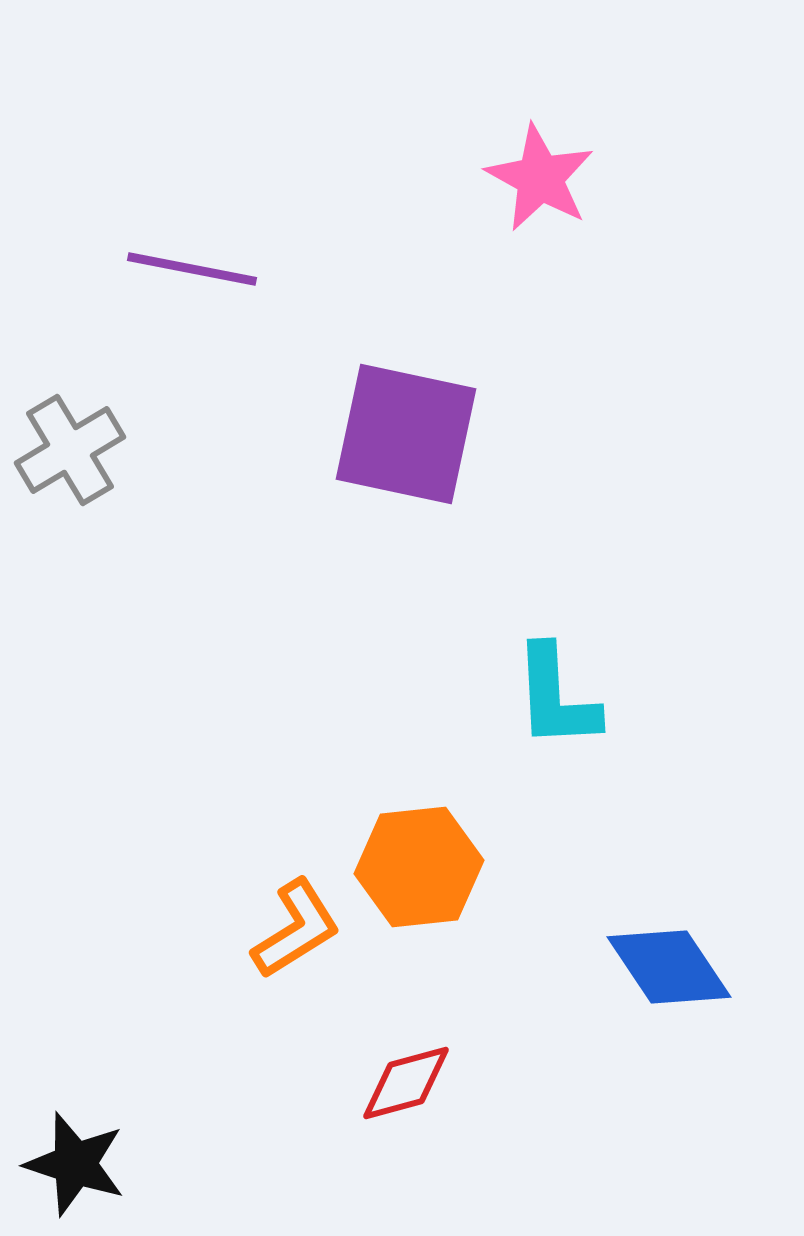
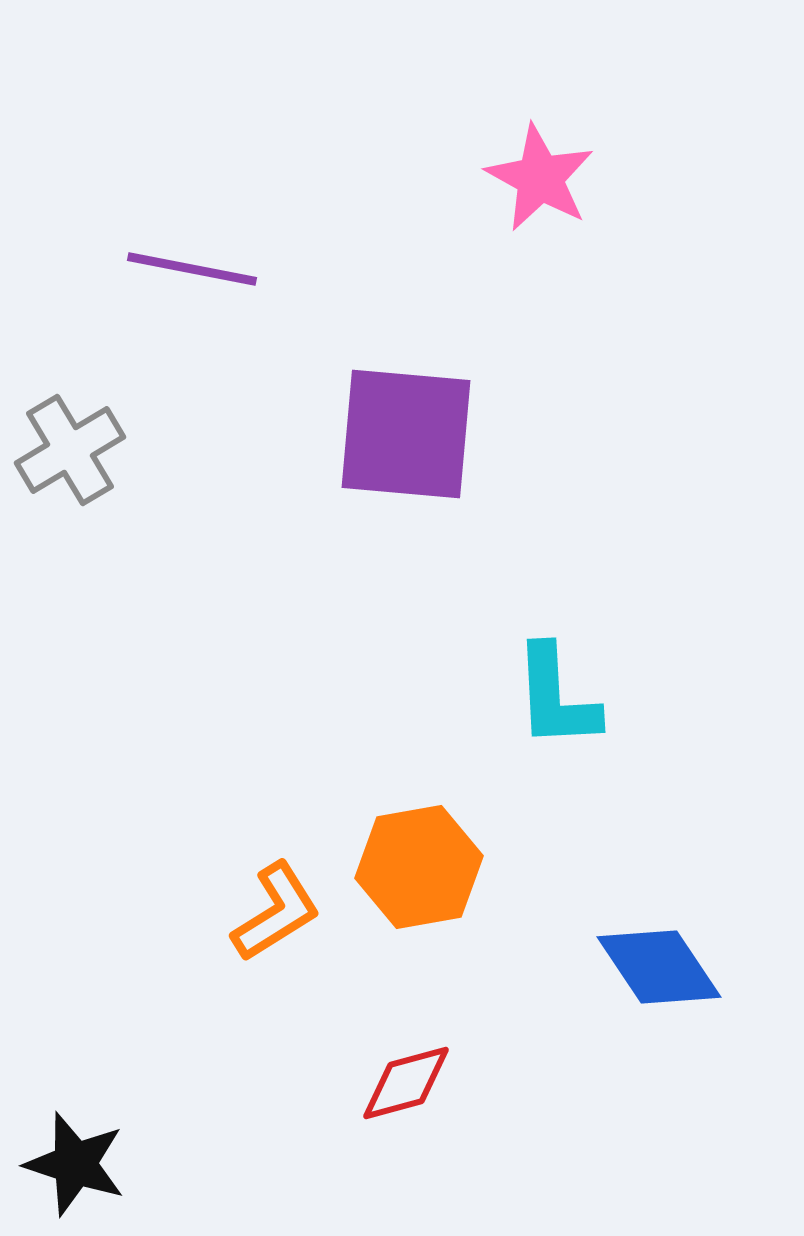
purple square: rotated 7 degrees counterclockwise
orange hexagon: rotated 4 degrees counterclockwise
orange L-shape: moved 20 px left, 17 px up
blue diamond: moved 10 px left
